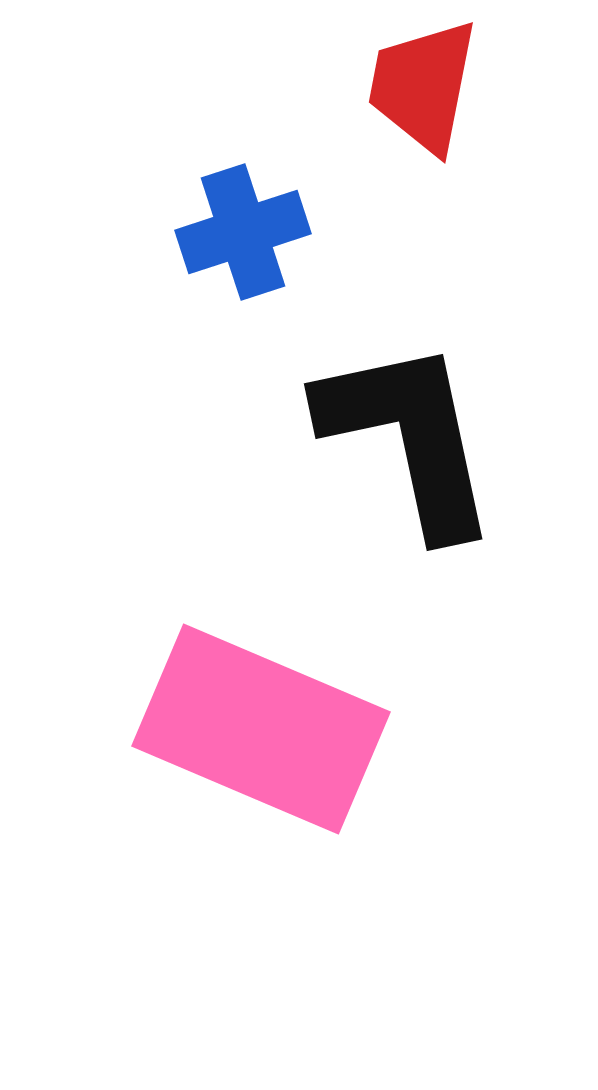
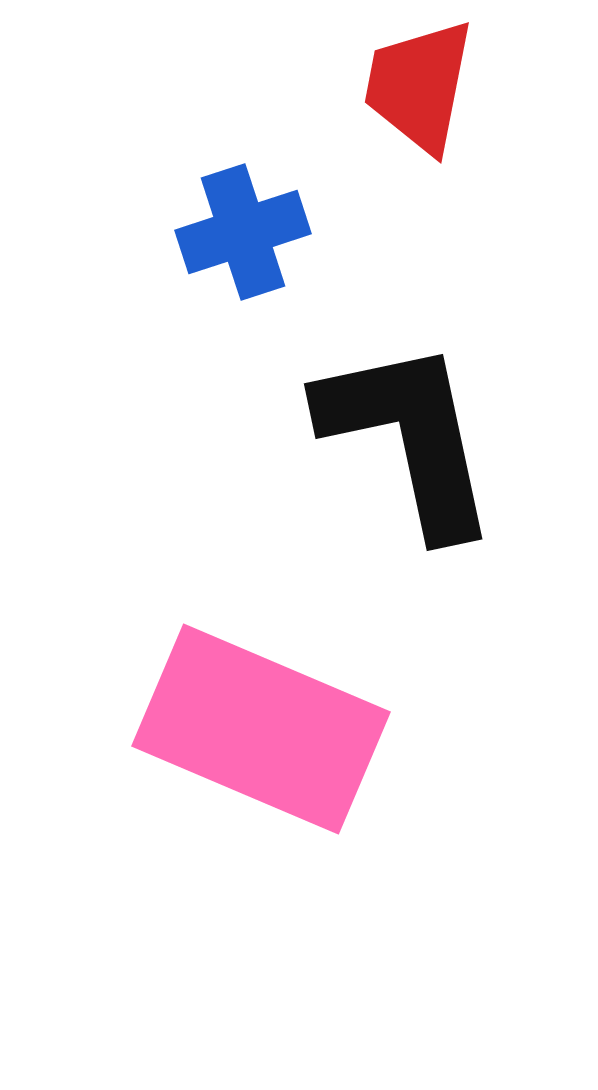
red trapezoid: moved 4 px left
